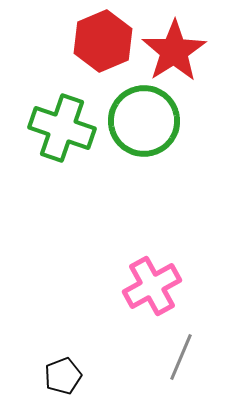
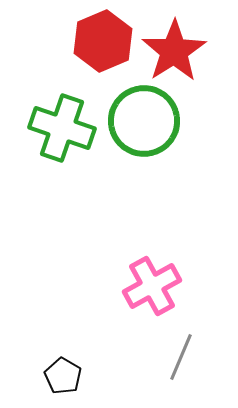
black pentagon: rotated 21 degrees counterclockwise
